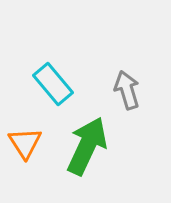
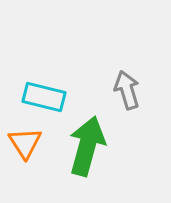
cyan rectangle: moved 9 px left, 13 px down; rotated 36 degrees counterclockwise
green arrow: rotated 10 degrees counterclockwise
